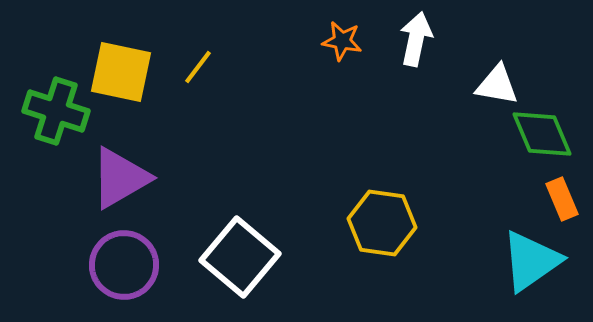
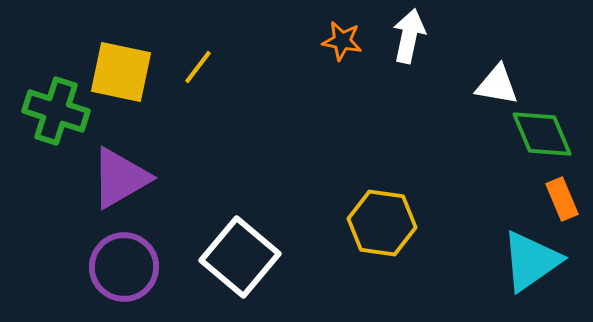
white arrow: moved 7 px left, 3 px up
purple circle: moved 2 px down
